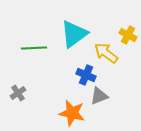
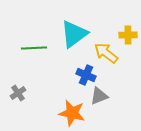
yellow cross: rotated 30 degrees counterclockwise
